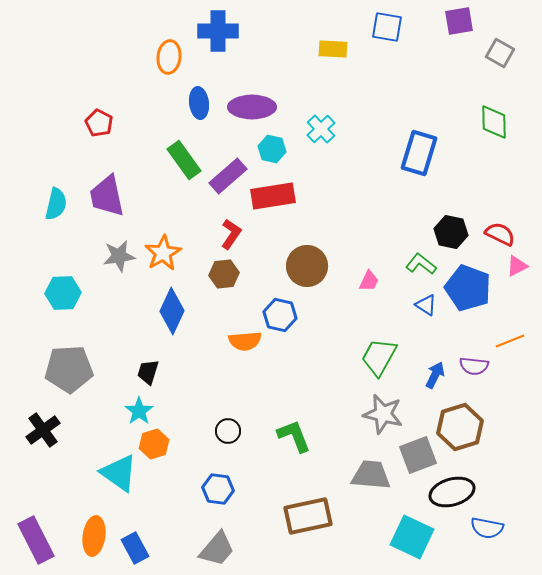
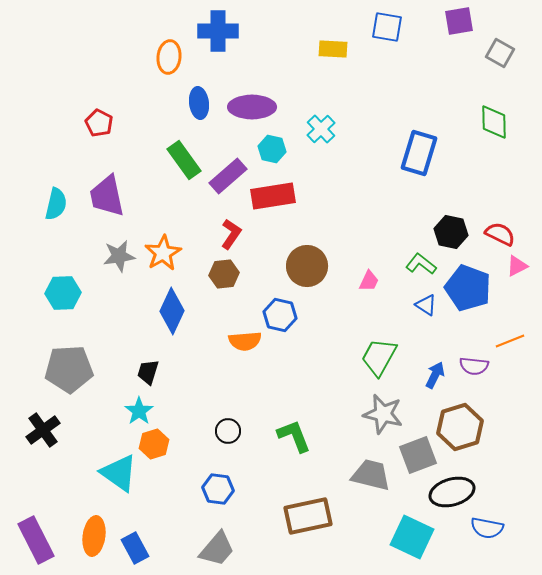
gray trapezoid at (371, 475): rotated 9 degrees clockwise
